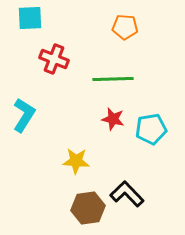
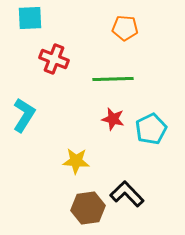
orange pentagon: moved 1 px down
cyan pentagon: rotated 16 degrees counterclockwise
